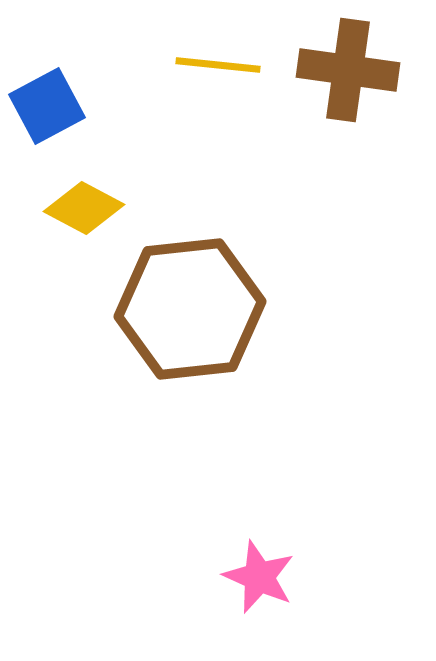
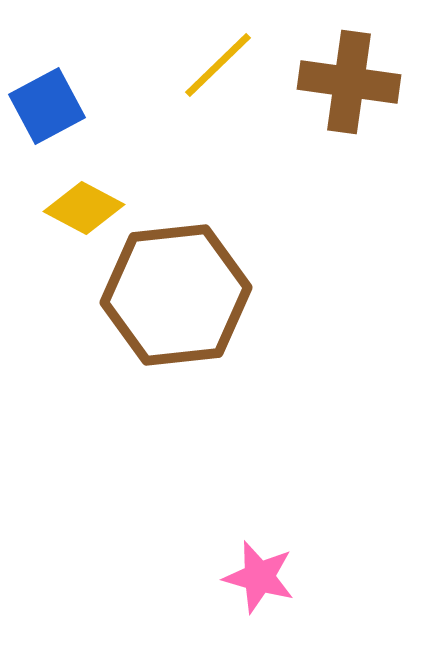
yellow line: rotated 50 degrees counterclockwise
brown cross: moved 1 px right, 12 px down
brown hexagon: moved 14 px left, 14 px up
pink star: rotated 8 degrees counterclockwise
